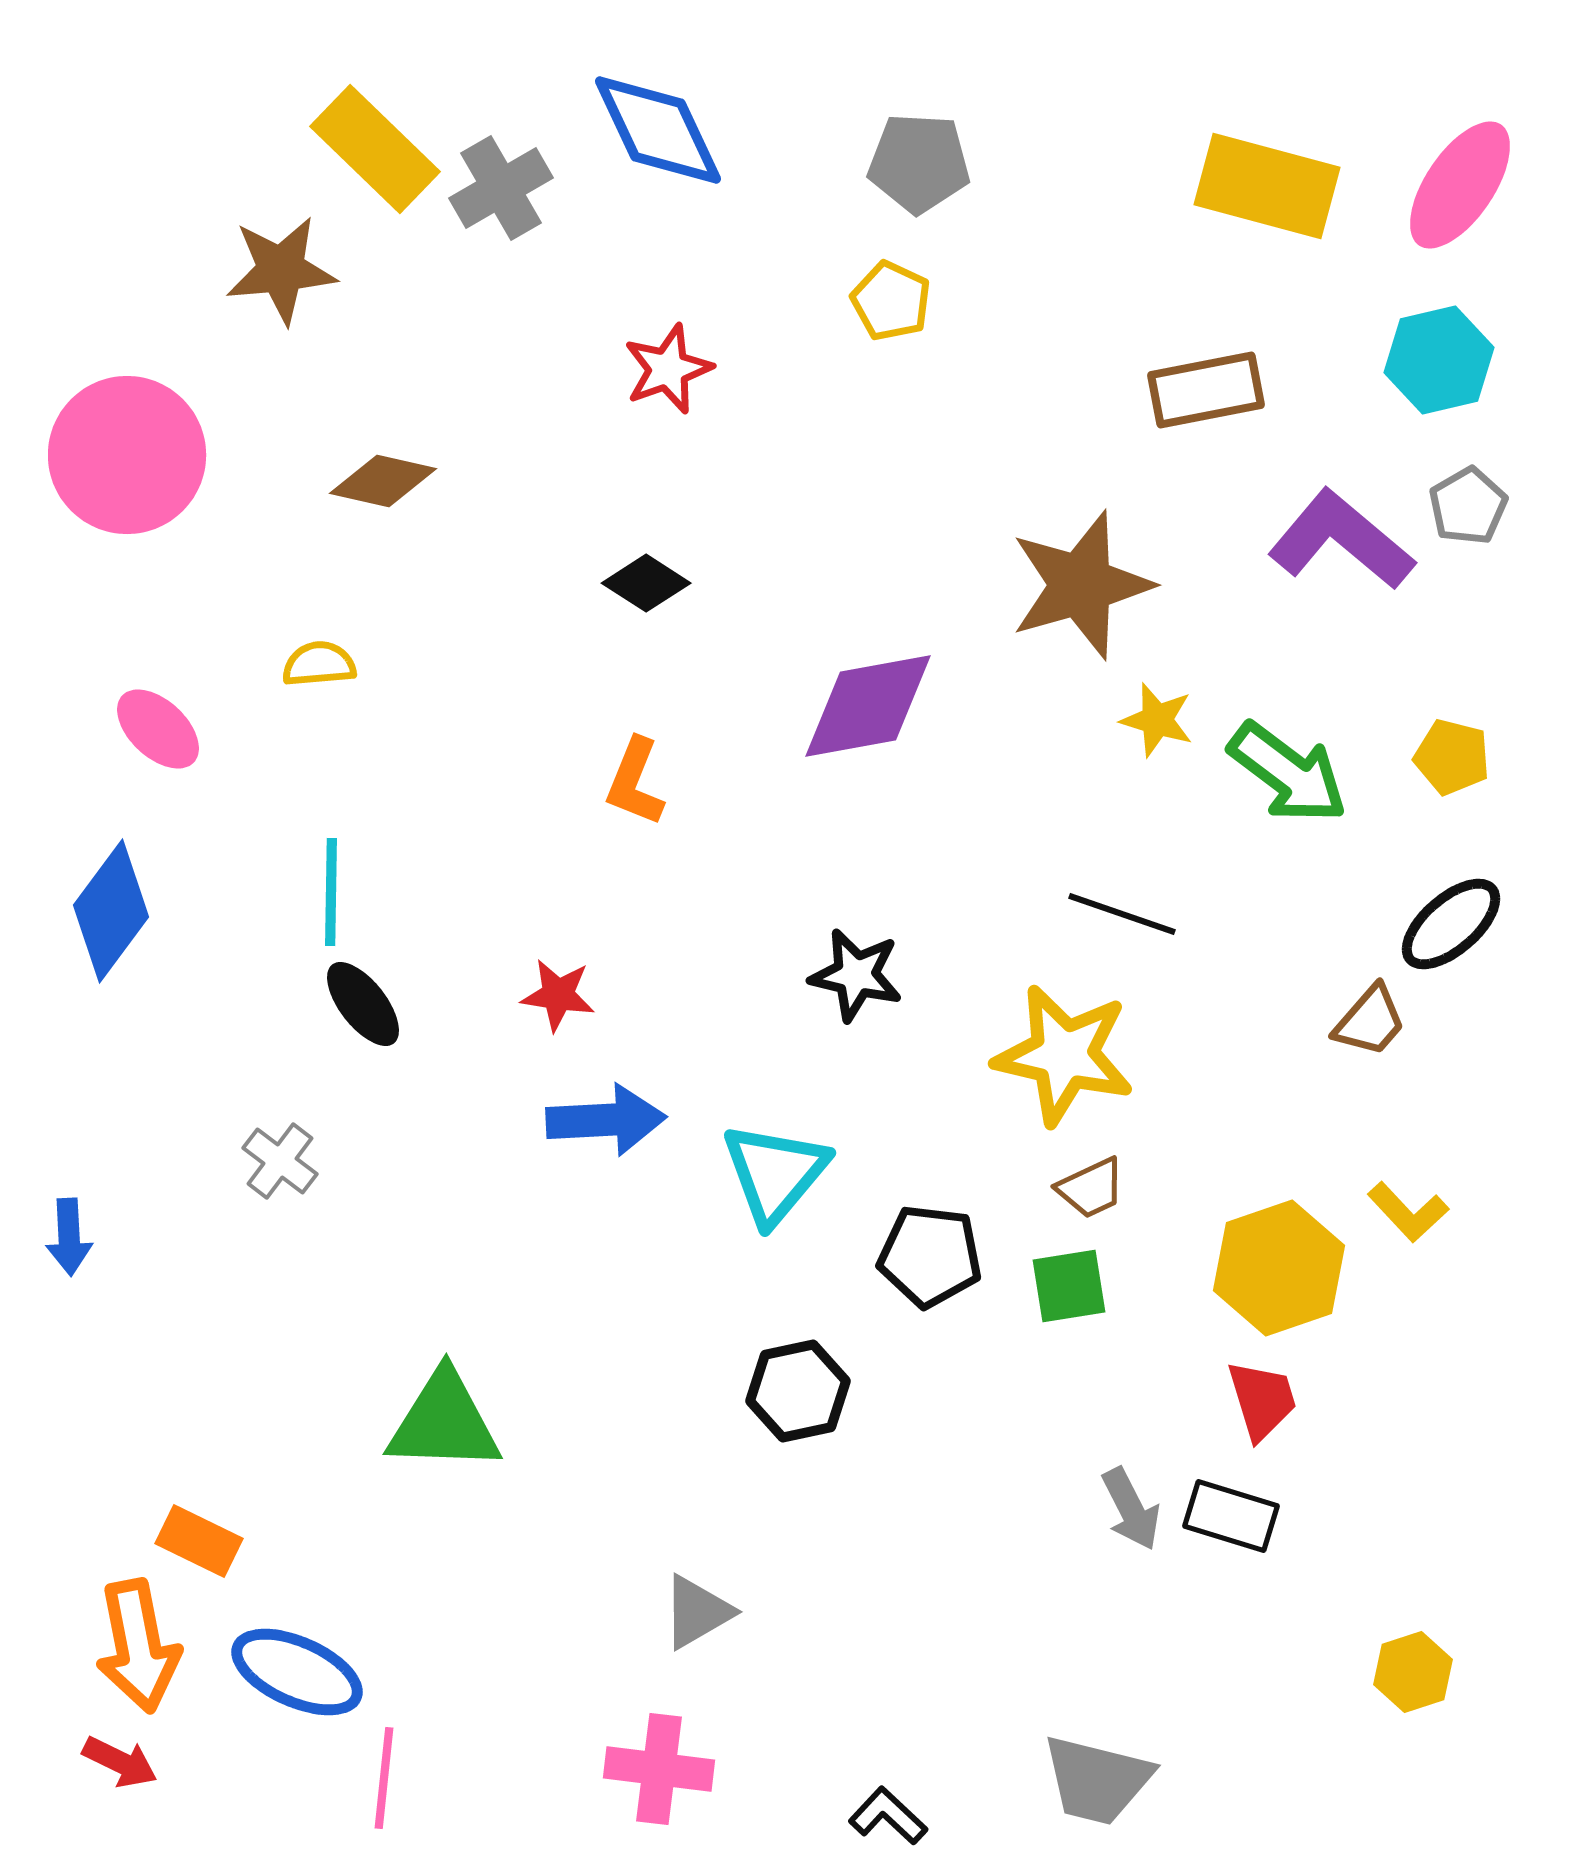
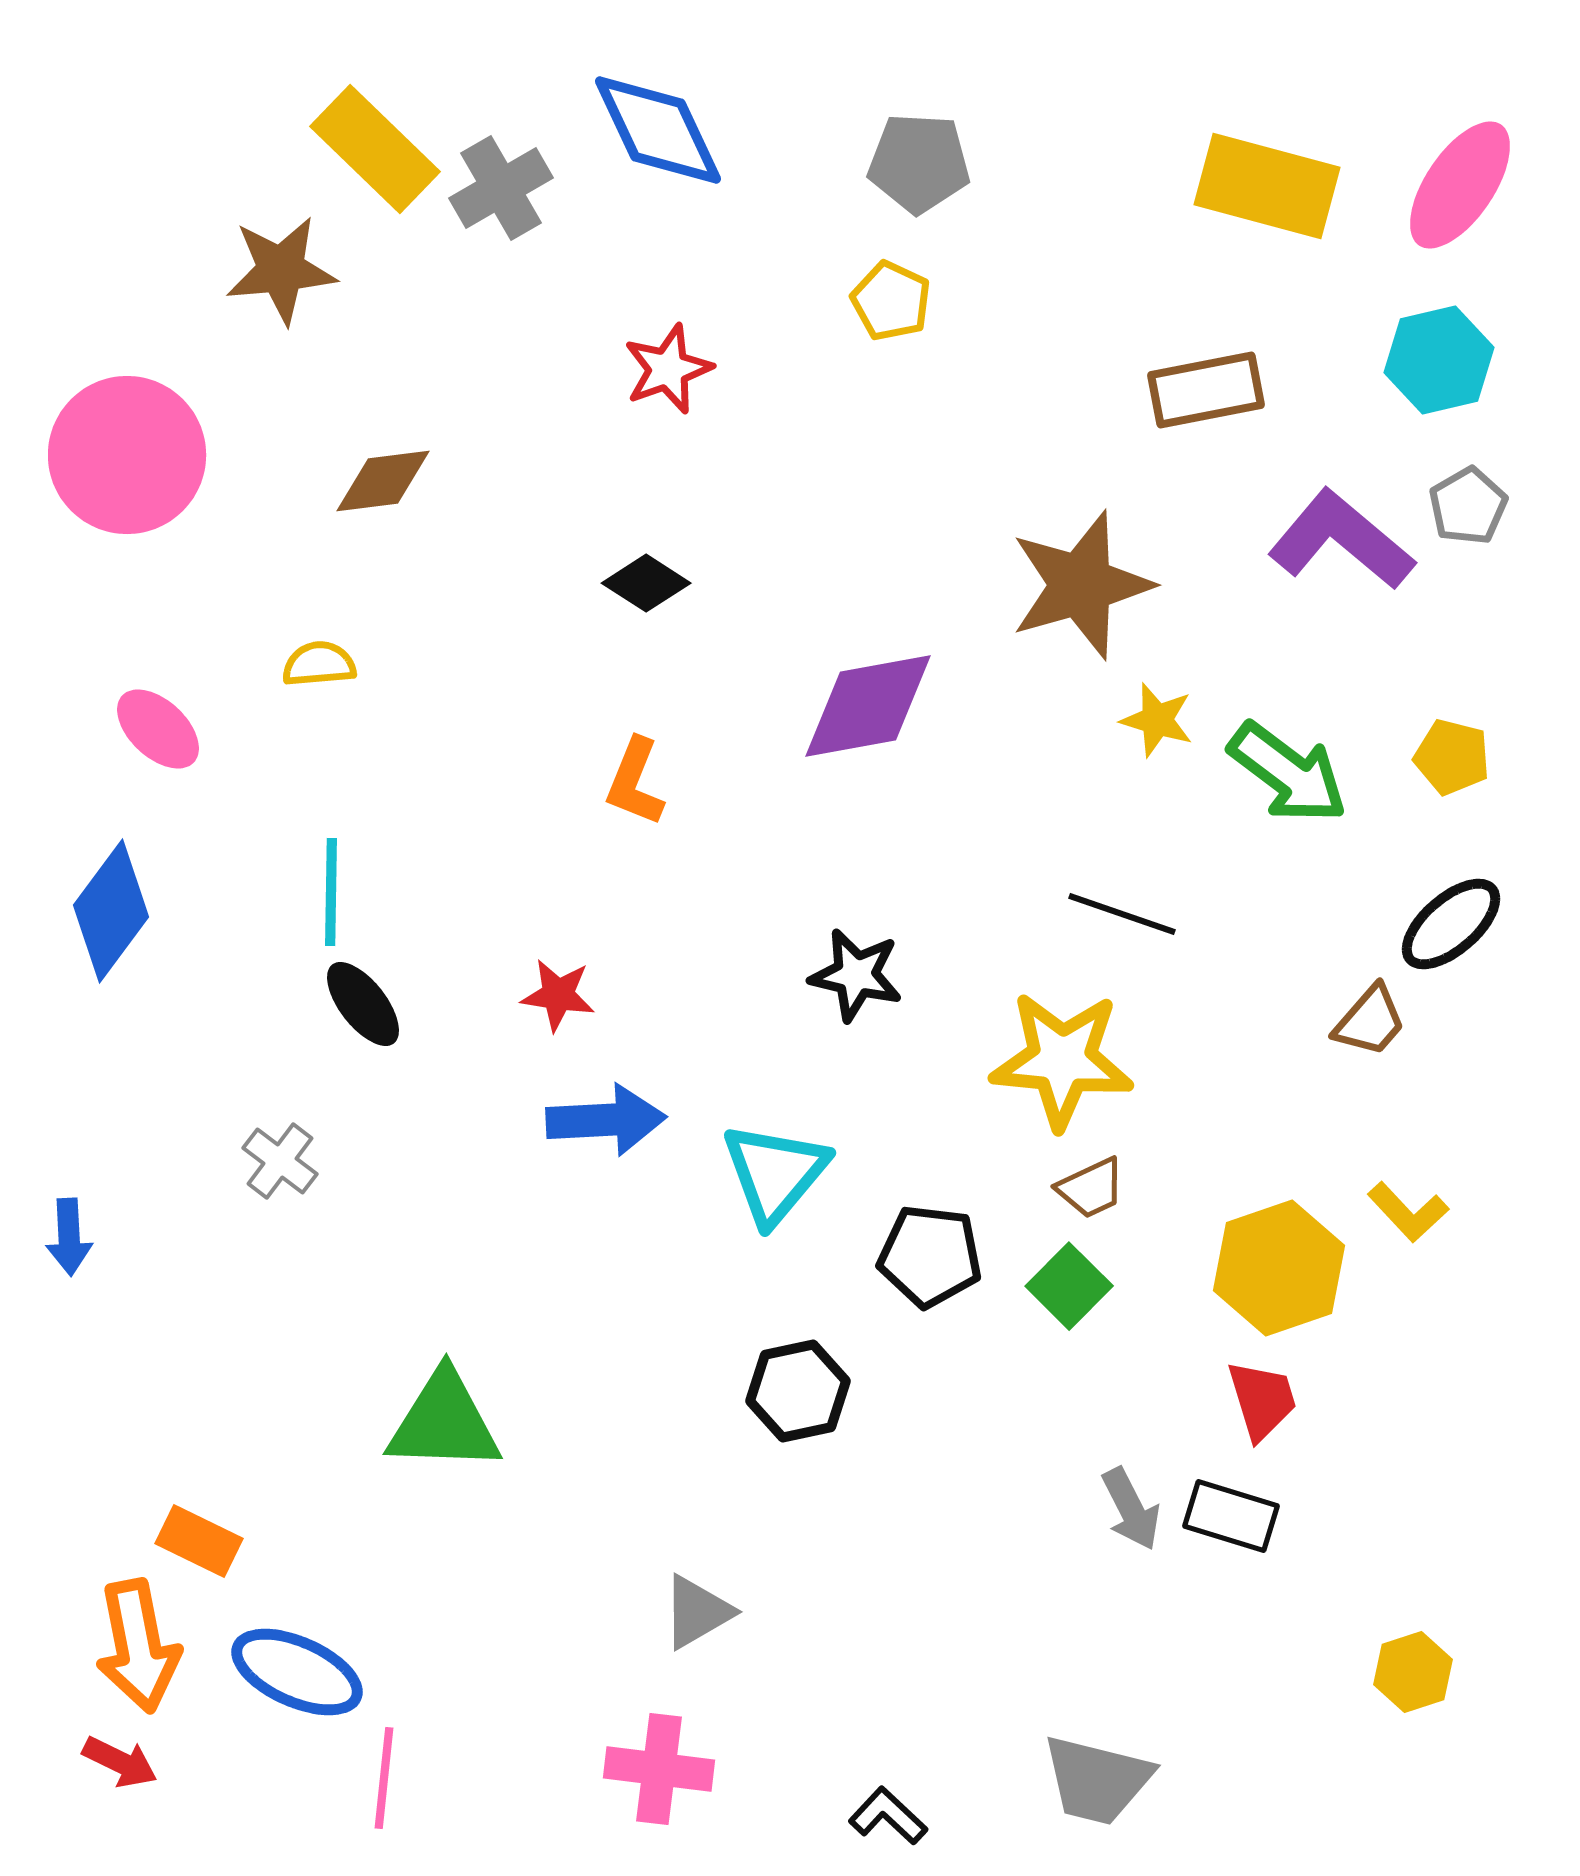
brown diamond at (383, 481): rotated 20 degrees counterclockwise
yellow star at (1064, 1055): moved 2 px left, 5 px down; rotated 8 degrees counterclockwise
green square at (1069, 1286): rotated 36 degrees counterclockwise
